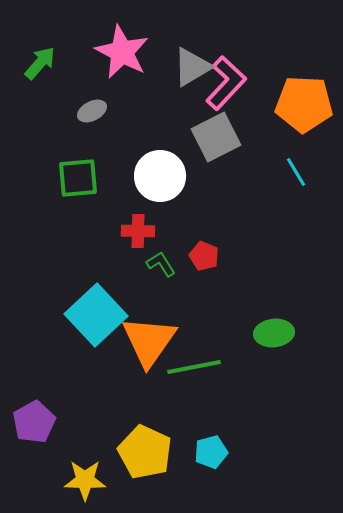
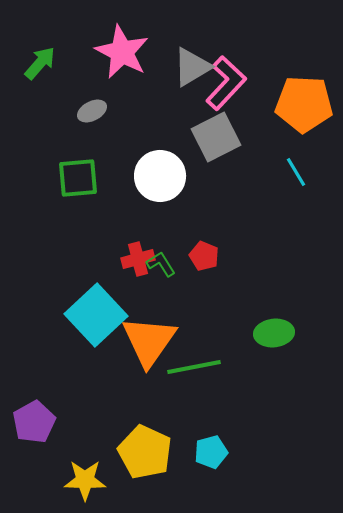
red cross: moved 28 px down; rotated 16 degrees counterclockwise
